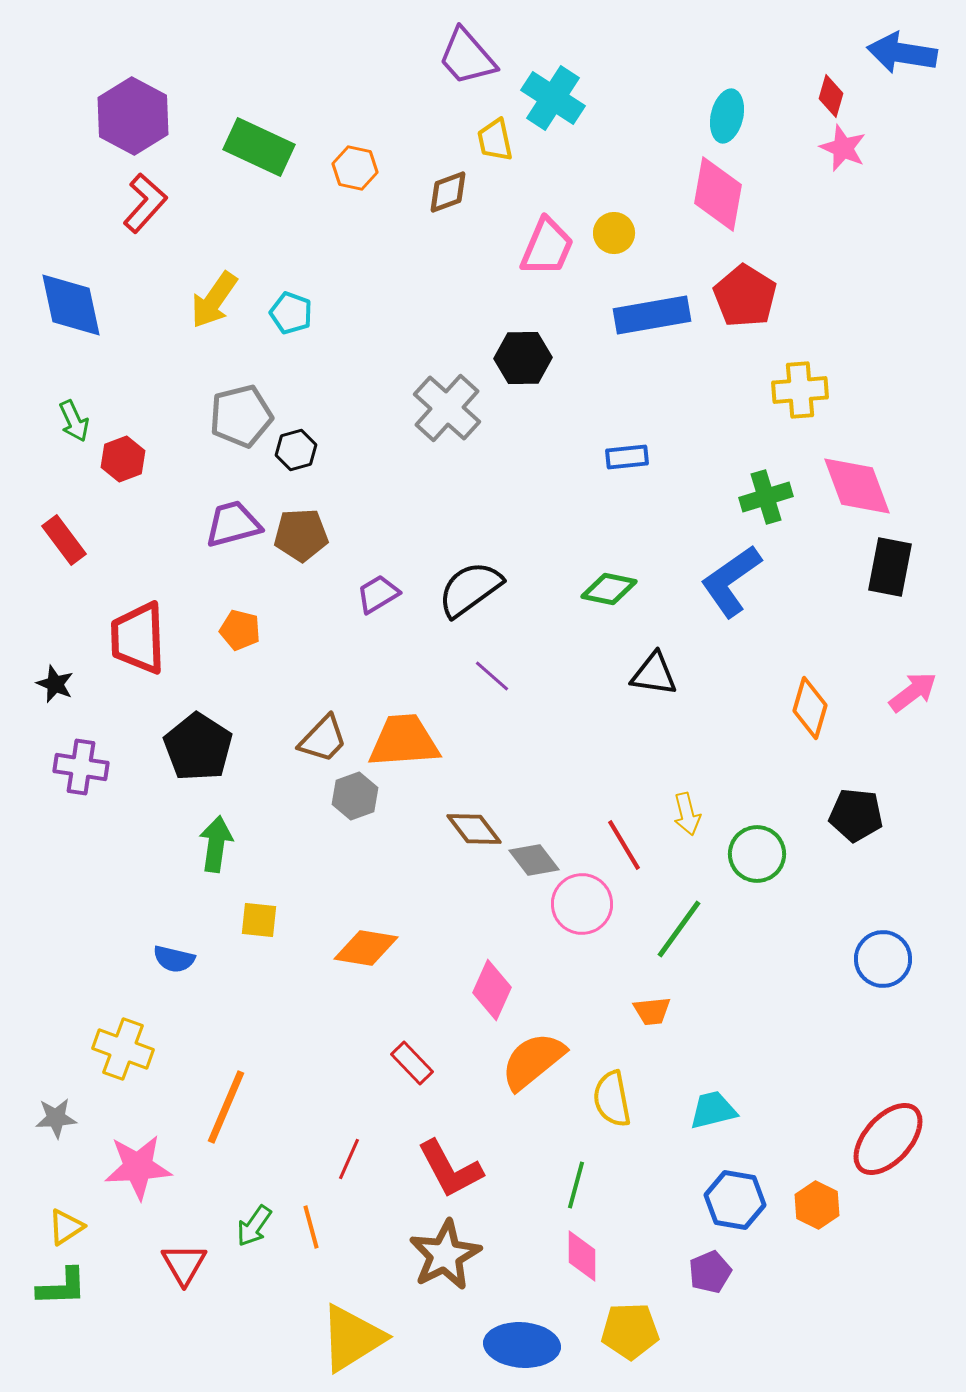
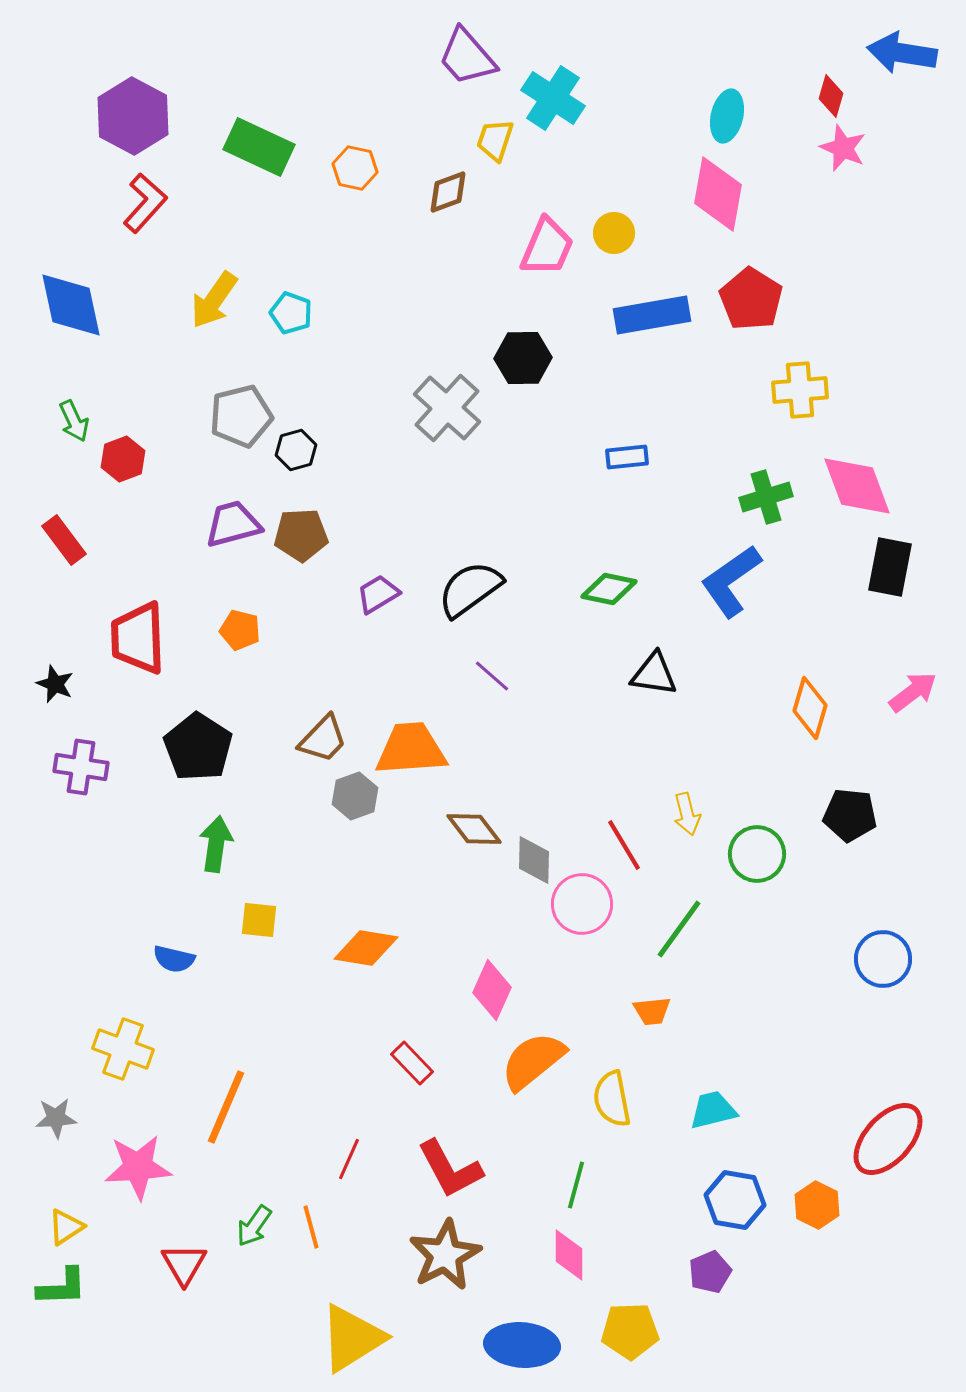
yellow trapezoid at (495, 140): rotated 30 degrees clockwise
red pentagon at (745, 296): moved 6 px right, 3 px down
orange trapezoid at (404, 741): moved 7 px right, 8 px down
black pentagon at (856, 815): moved 6 px left
gray diamond at (534, 860): rotated 39 degrees clockwise
pink diamond at (582, 1256): moved 13 px left, 1 px up
